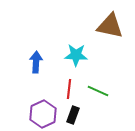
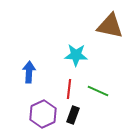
blue arrow: moved 7 px left, 10 px down
